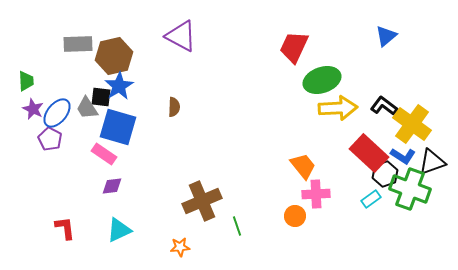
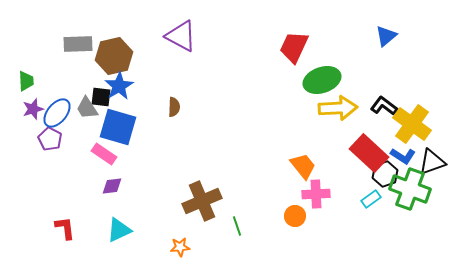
purple star: rotated 30 degrees clockwise
